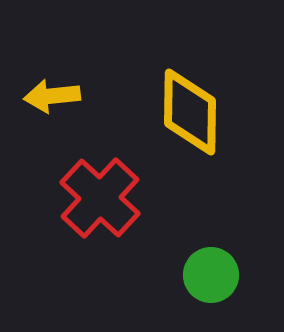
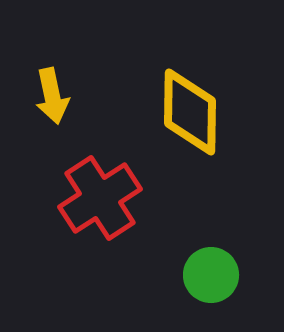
yellow arrow: rotated 96 degrees counterclockwise
red cross: rotated 14 degrees clockwise
